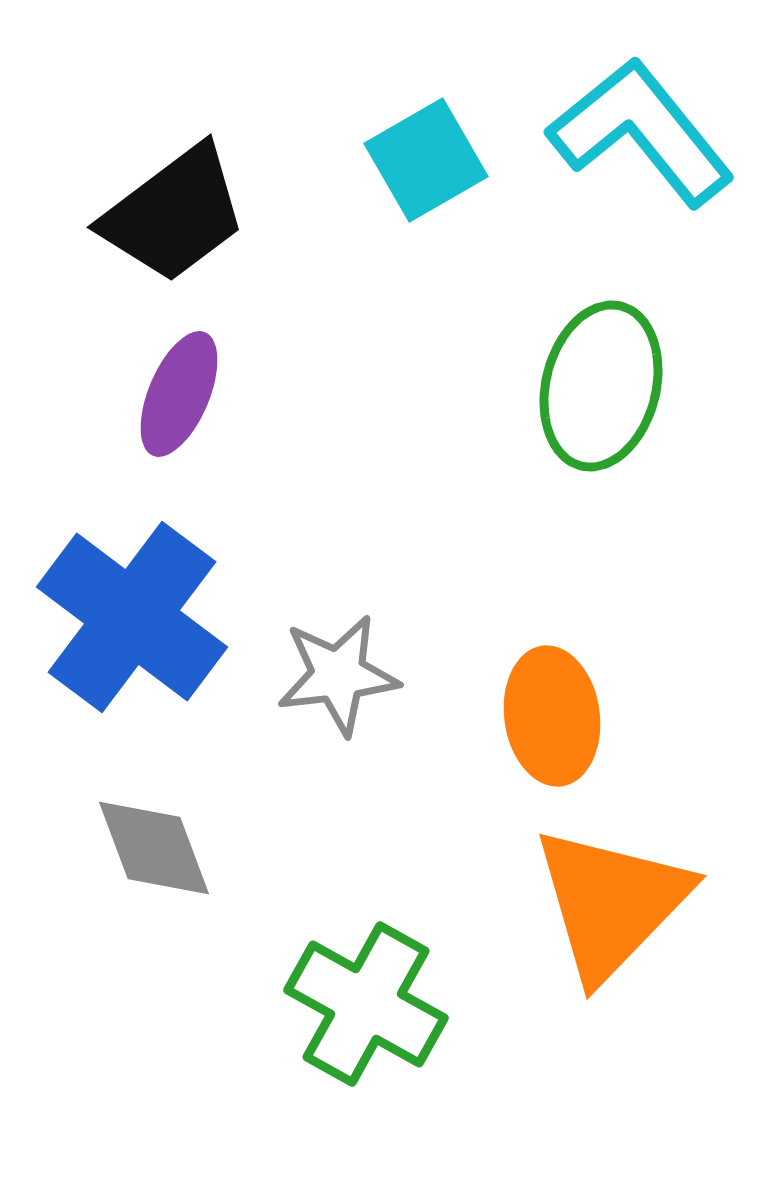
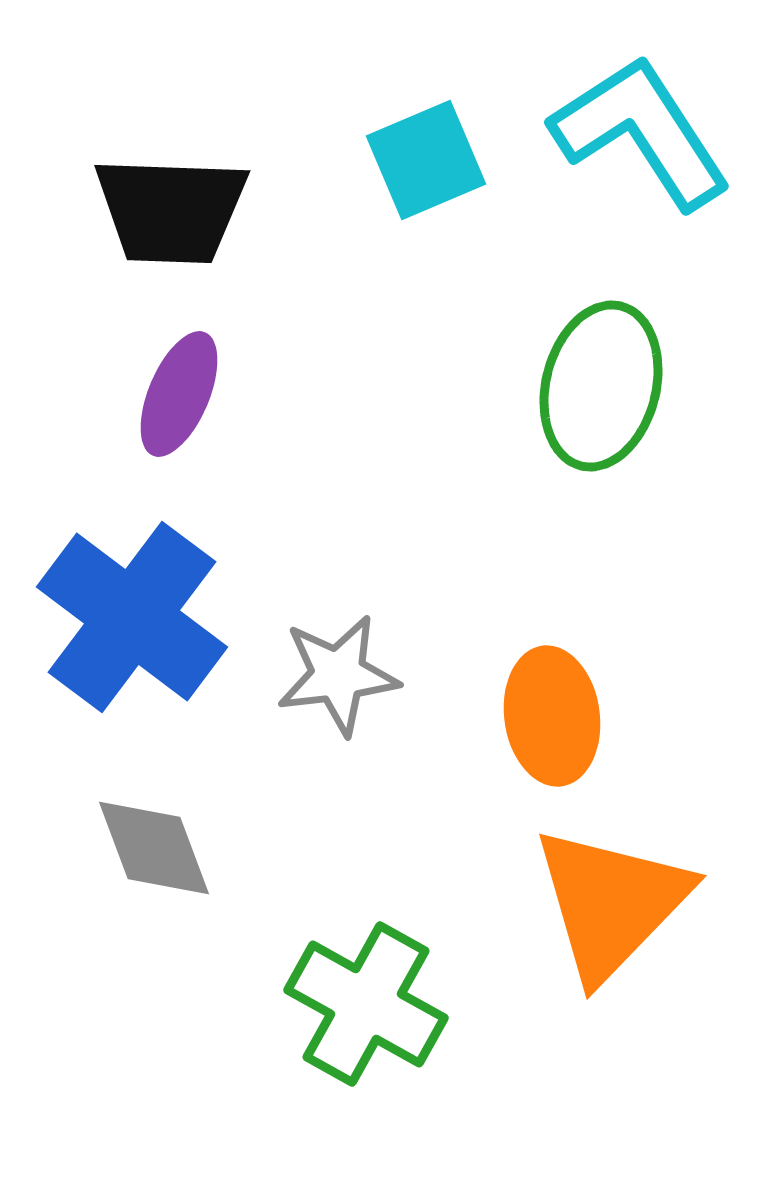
cyan L-shape: rotated 6 degrees clockwise
cyan square: rotated 7 degrees clockwise
black trapezoid: moved 3 px left, 4 px up; rotated 39 degrees clockwise
